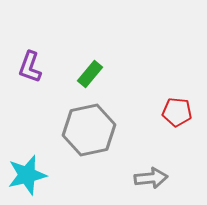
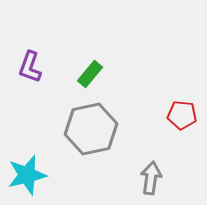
red pentagon: moved 5 px right, 3 px down
gray hexagon: moved 2 px right, 1 px up
gray arrow: rotated 76 degrees counterclockwise
